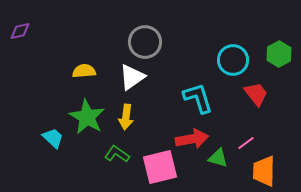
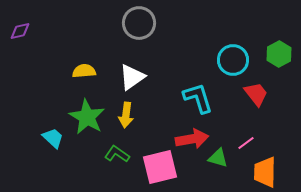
gray circle: moved 6 px left, 19 px up
yellow arrow: moved 2 px up
orange trapezoid: moved 1 px right, 1 px down
